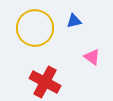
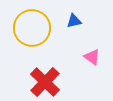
yellow circle: moved 3 px left
red cross: rotated 16 degrees clockwise
